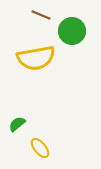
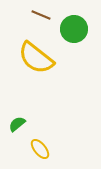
green circle: moved 2 px right, 2 px up
yellow semicircle: rotated 48 degrees clockwise
yellow ellipse: moved 1 px down
